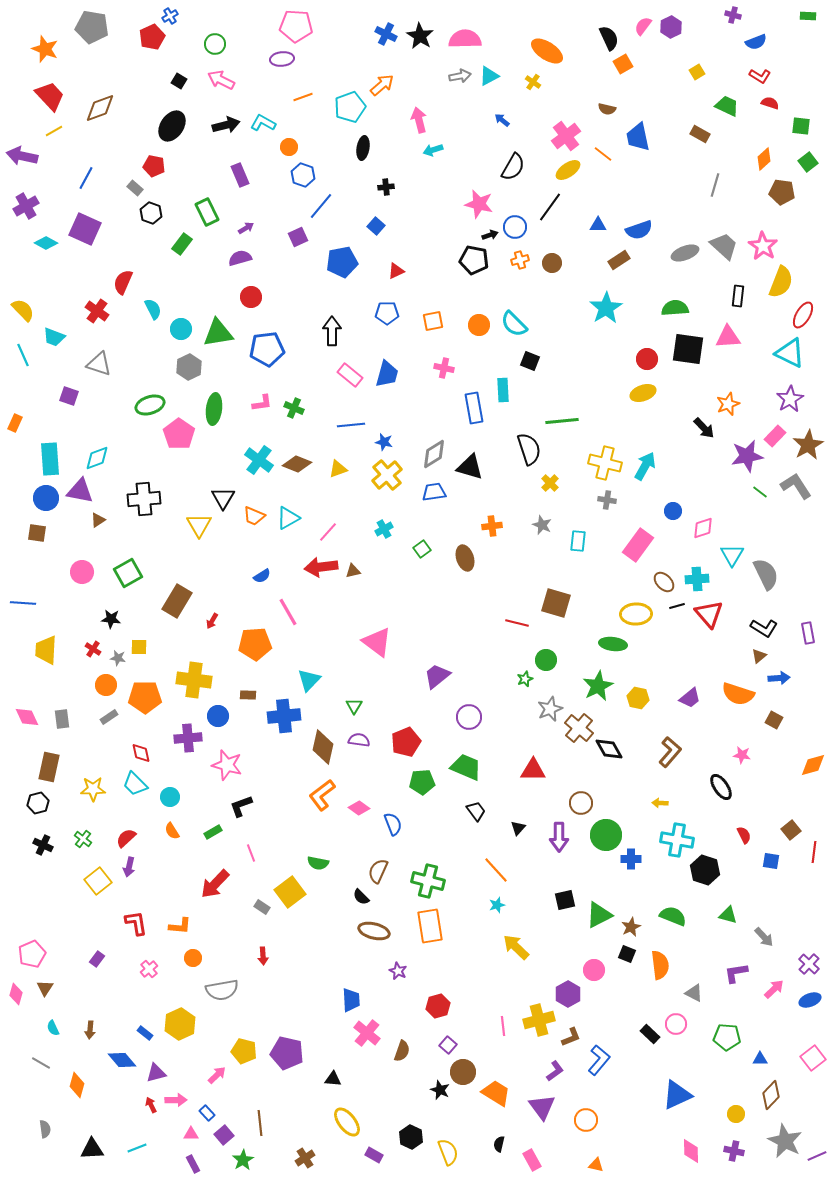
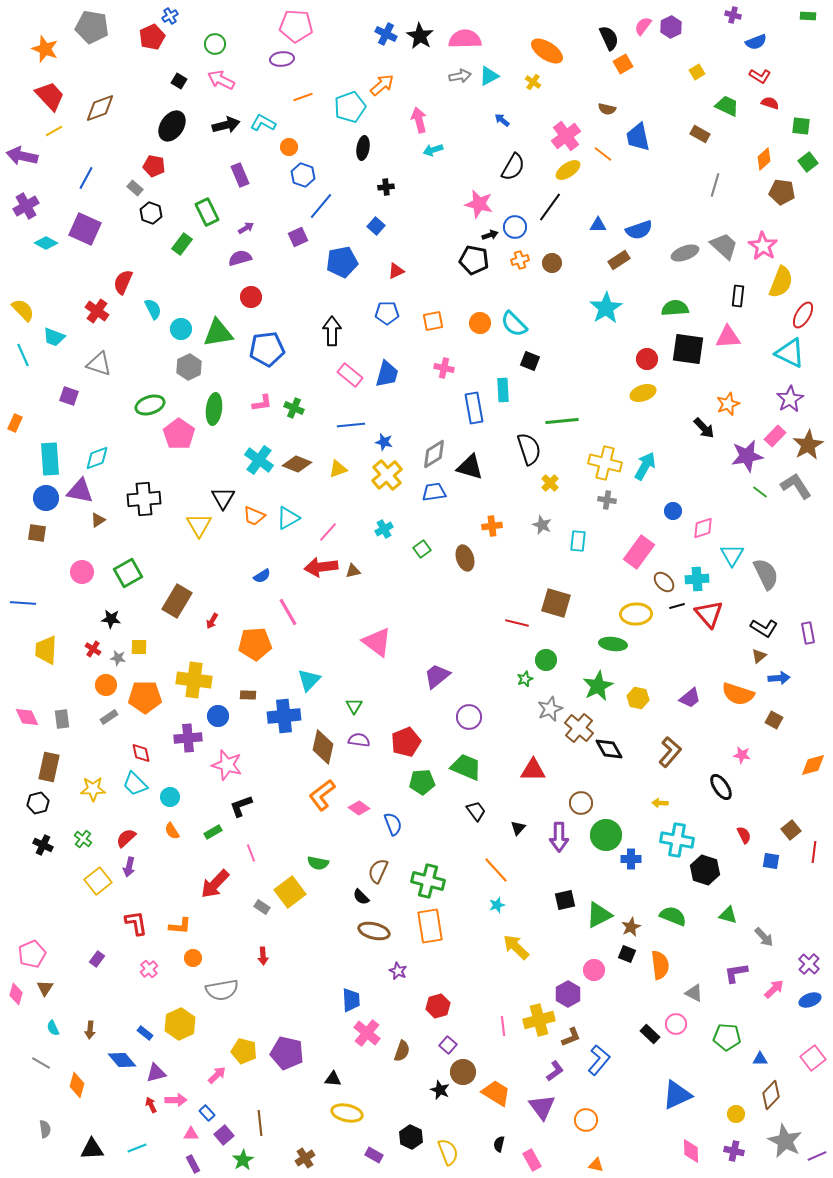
orange circle at (479, 325): moved 1 px right, 2 px up
pink rectangle at (638, 545): moved 1 px right, 7 px down
yellow ellipse at (347, 1122): moved 9 px up; rotated 40 degrees counterclockwise
